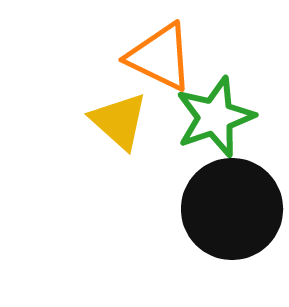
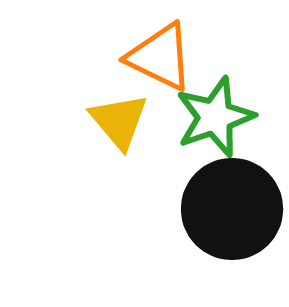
yellow triangle: rotated 8 degrees clockwise
